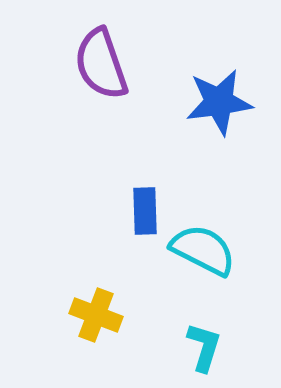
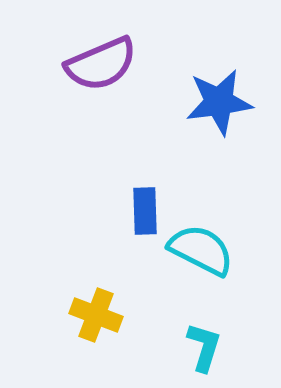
purple semicircle: rotated 94 degrees counterclockwise
cyan semicircle: moved 2 px left
